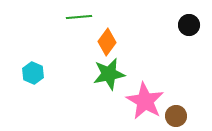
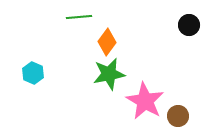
brown circle: moved 2 px right
